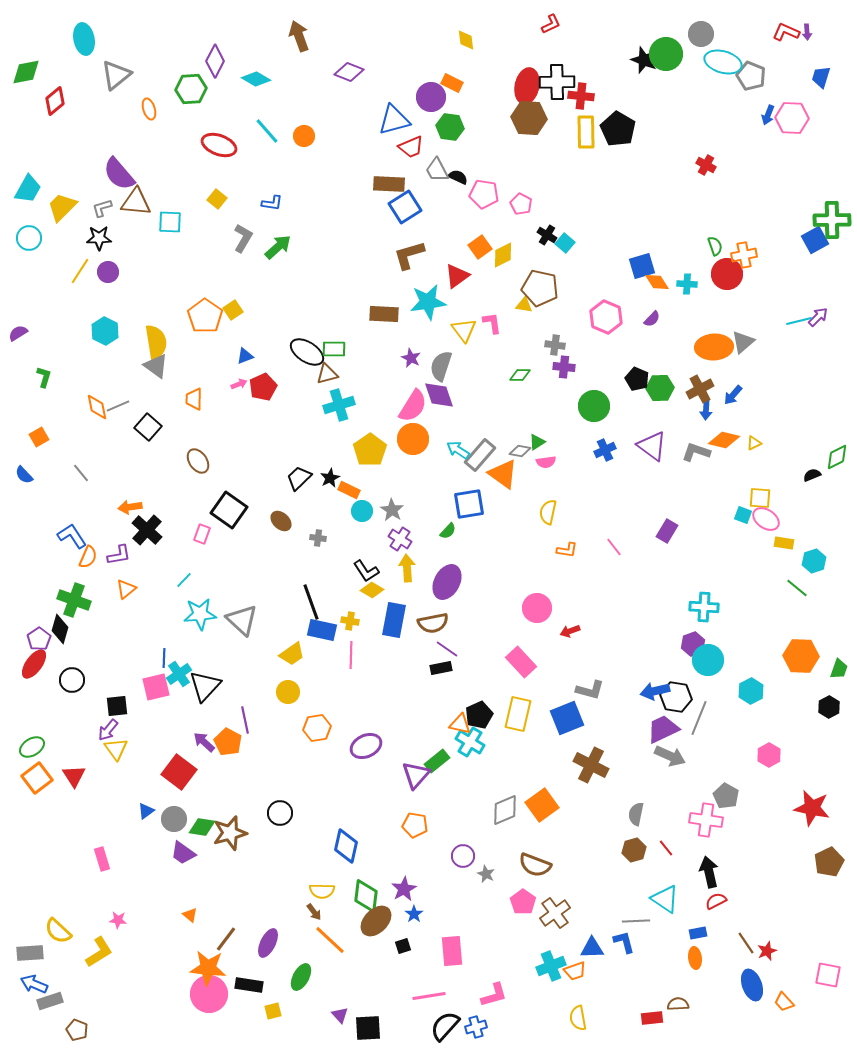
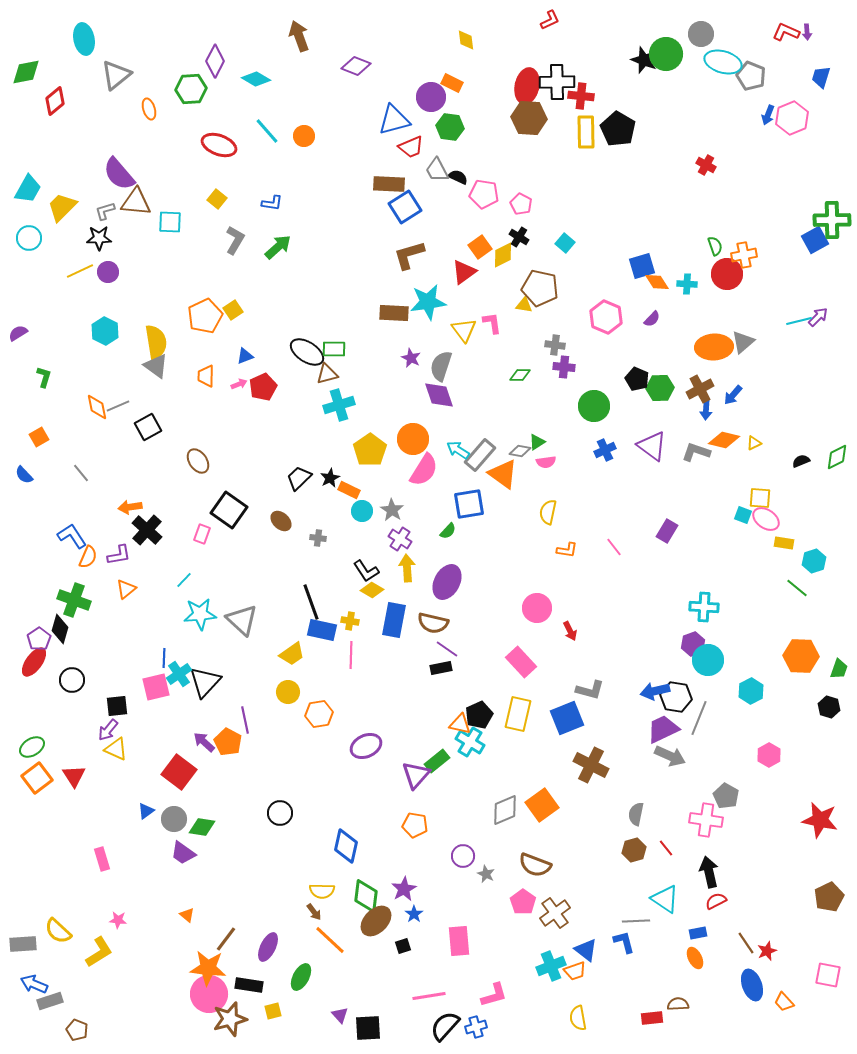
red L-shape at (551, 24): moved 1 px left, 4 px up
purple diamond at (349, 72): moved 7 px right, 6 px up
pink hexagon at (792, 118): rotated 24 degrees counterclockwise
gray L-shape at (102, 208): moved 3 px right, 3 px down
black cross at (547, 235): moved 28 px left, 2 px down
gray L-shape at (243, 238): moved 8 px left, 2 px down
yellow line at (80, 271): rotated 32 degrees clockwise
red triangle at (457, 276): moved 7 px right, 4 px up
brown rectangle at (384, 314): moved 10 px right, 1 px up
orange pentagon at (205, 316): rotated 12 degrees clockwise
orange trapezoid at (194, 399): moved 12 px right, 23 px up
pink semicircle at (413, 406): moved 11 px right, 64 px down
black square at (148, 427): rotated 20 degrees clockwise
black semicircle at (812, 475): moved 11 px left, 14 px up
brown semicircle at (433, 623): rotated 24 degrees clockwise
red arrow at (570, 631): rotated 96 degrees counterclockwise
red ellipse at (34, 664): moved 2 px up
black triangle at (205, 686): moved 4 px up
black hexagon at (829, 707): rotated 15 degrees counterclockwise
orange hexagon at (317, 728): moved 2 px right, 14 px up
yellow triangle at (116, 749): rotated 30 degrees counterclockwise
red star at (812, 808): moved 8 px right, 12 px down
brown star at (230, 833): moved 186 px down
brown pentagon at (829, 862): moved 35 px down
orange triangle at (190, 915): moved 3 px left
purple ellipse at (268, 943): moved 4 px down
blue triangle at (592, 948): moved 6 px left, 2 px down; rotated 40 degrees clockwise
pink rectangle at (452, 951): moved 7 px right, 10 px up
gray rectangle at (30, 953): moved 7 px left, 9 px up
orange ellipse at (695, 958): rotated 20 degrees counterclockwise
